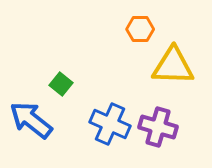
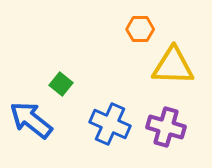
purple cross: moved 8 px right
